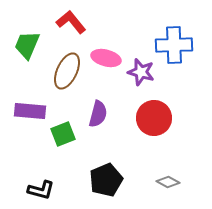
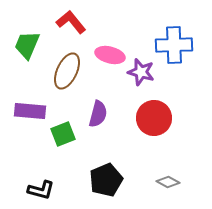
pink ellipse: moved 4 px right, 3 px up
